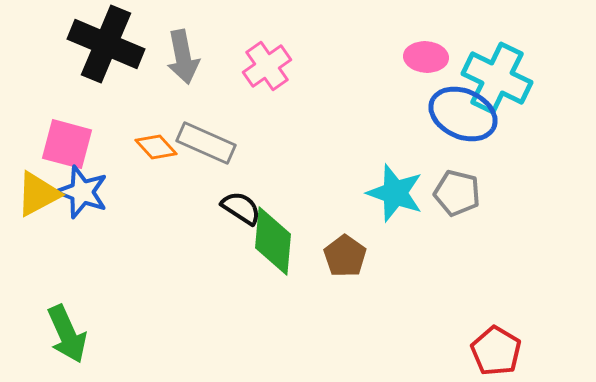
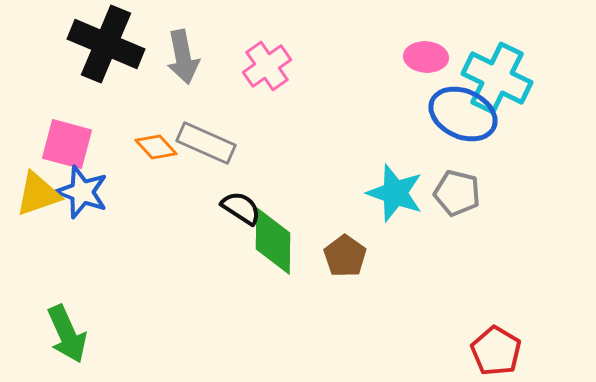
yellow triangle: rotated 9 degrees clockwise
green diamond: rotated 4 degrees counterclockwise
